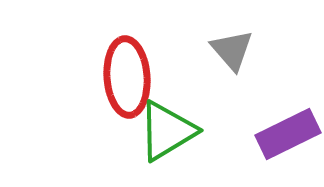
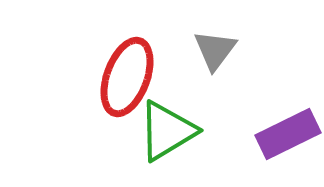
gray triangle: moved 17 px left; rotated 18 degrees clockwise
red ellipse: rotated 24 degrees clockwise
